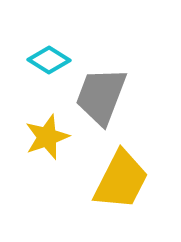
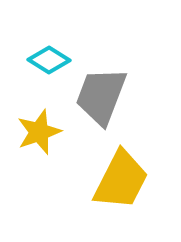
yellow star: moved 8 px left, 5 px up
